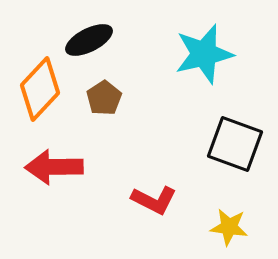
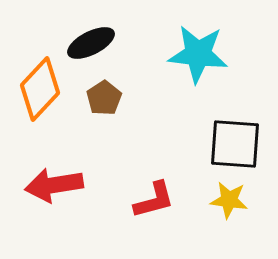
black ellipse: moved 2 px right, 3 px down
cyan star: moved 6 px left; rotated 20 degrees clockwise
black square: rotated 16 degrees counterclockwise
red arrow: moved 18 px down; rotated 8 degrees counterclockwise
red L-shape: rotated 42 degrees counterclockwise
yellow star: moved 27 px up
